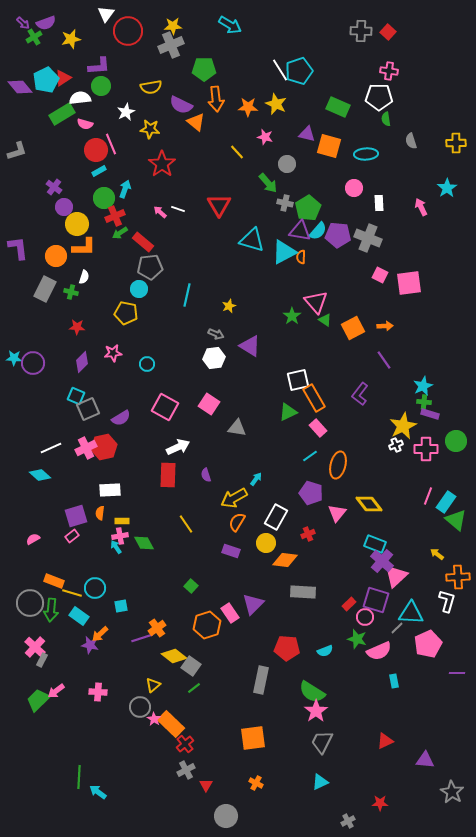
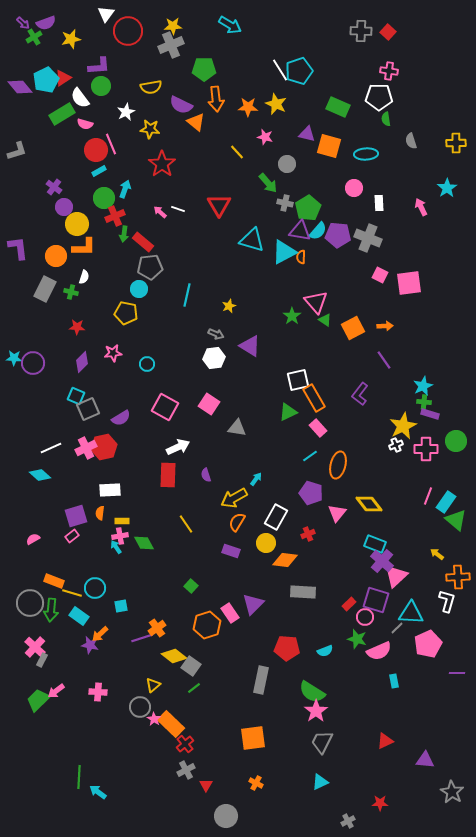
white semicircle at (80, 98): rotated 120 degrees counterclockwise
green arrow at (120, 233): moved 4 px right, 1 px down; rotated 49 degrees counterclockwise
